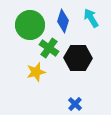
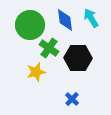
blue diamond: moved 2 px right, 1 px up; rotated 25 degrees counterclockwise
blue cross: moved 3 px left, 5 px up
